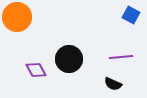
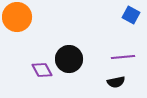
purple line: moved 2 px right
purple diamond: moved 6 px right
black semicircle: moved 3 px right, 2 px up; rotated 36 degrees counterclockwise
